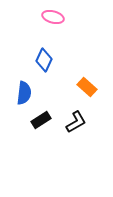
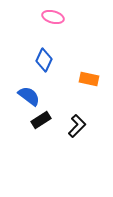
orange rectangle: moved 2 px right, 8 px up; rotated 30 degrees counterclockwise
blue semicircle: moved 5 px right, 3 px down; rotated 60 degrees counterclockwise
black L-shape: moved 1 px right, 4 px down; rotated 15 degrees counterclockwise
